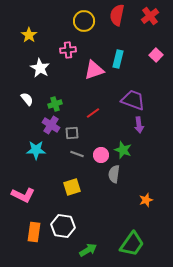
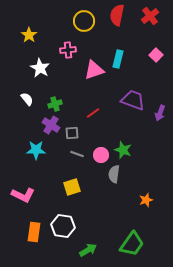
purple arrow: moved 21 px right, 12 px up; rotated 28 degrees clockwise
